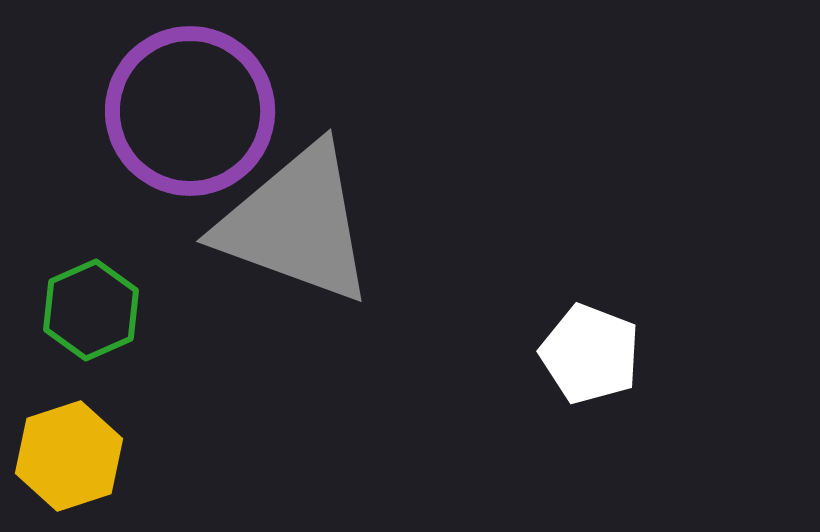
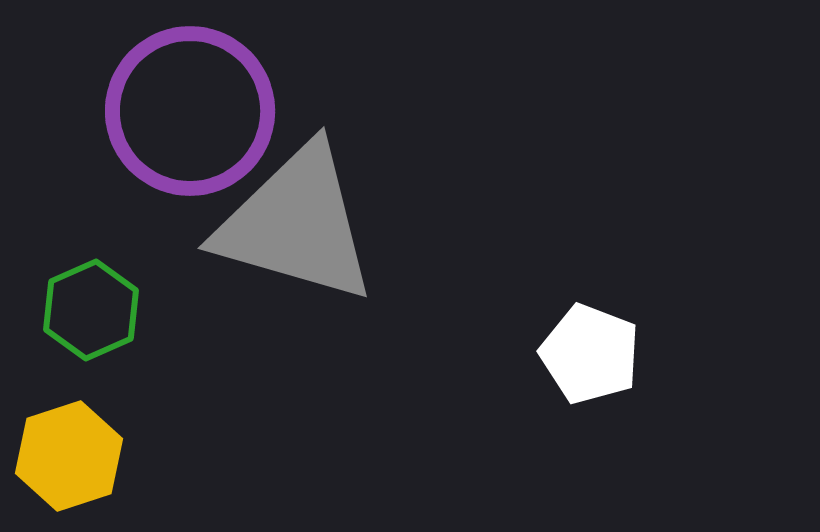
gray triangle: rotated 4 degrees counterclockwise
